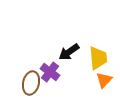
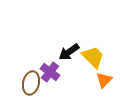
yellow trapezoid: moved 5 px left, 1 px up; rotated 40 degrees counterclockwise
